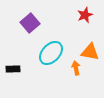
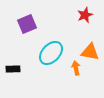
purple square: moved 3 px left, 1 px down; rotated 18 degrees clockwise
